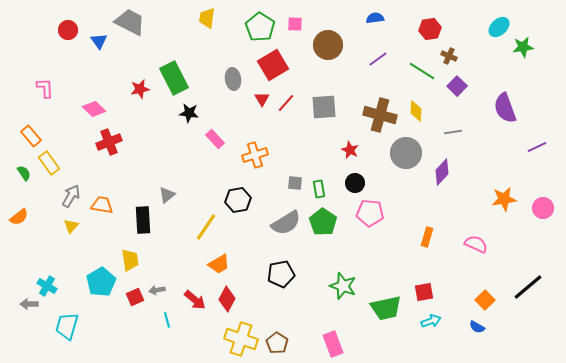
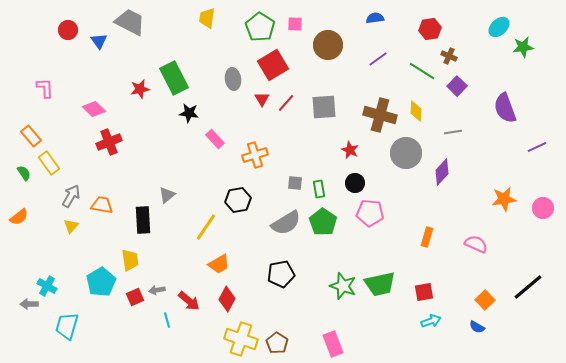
red arrow at (195, 300): moved 6 px left, 1 px down
green trapezoid at (386, 308): moved 6 px left, 24 px up
